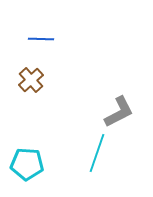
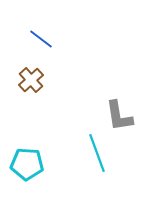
blue line: rotated 35 degrees clockwise
gray L-shape: moved 4 px down; rotated 108 degrees clockwise
cyan line: rotated 39 degrees counterclockwise
